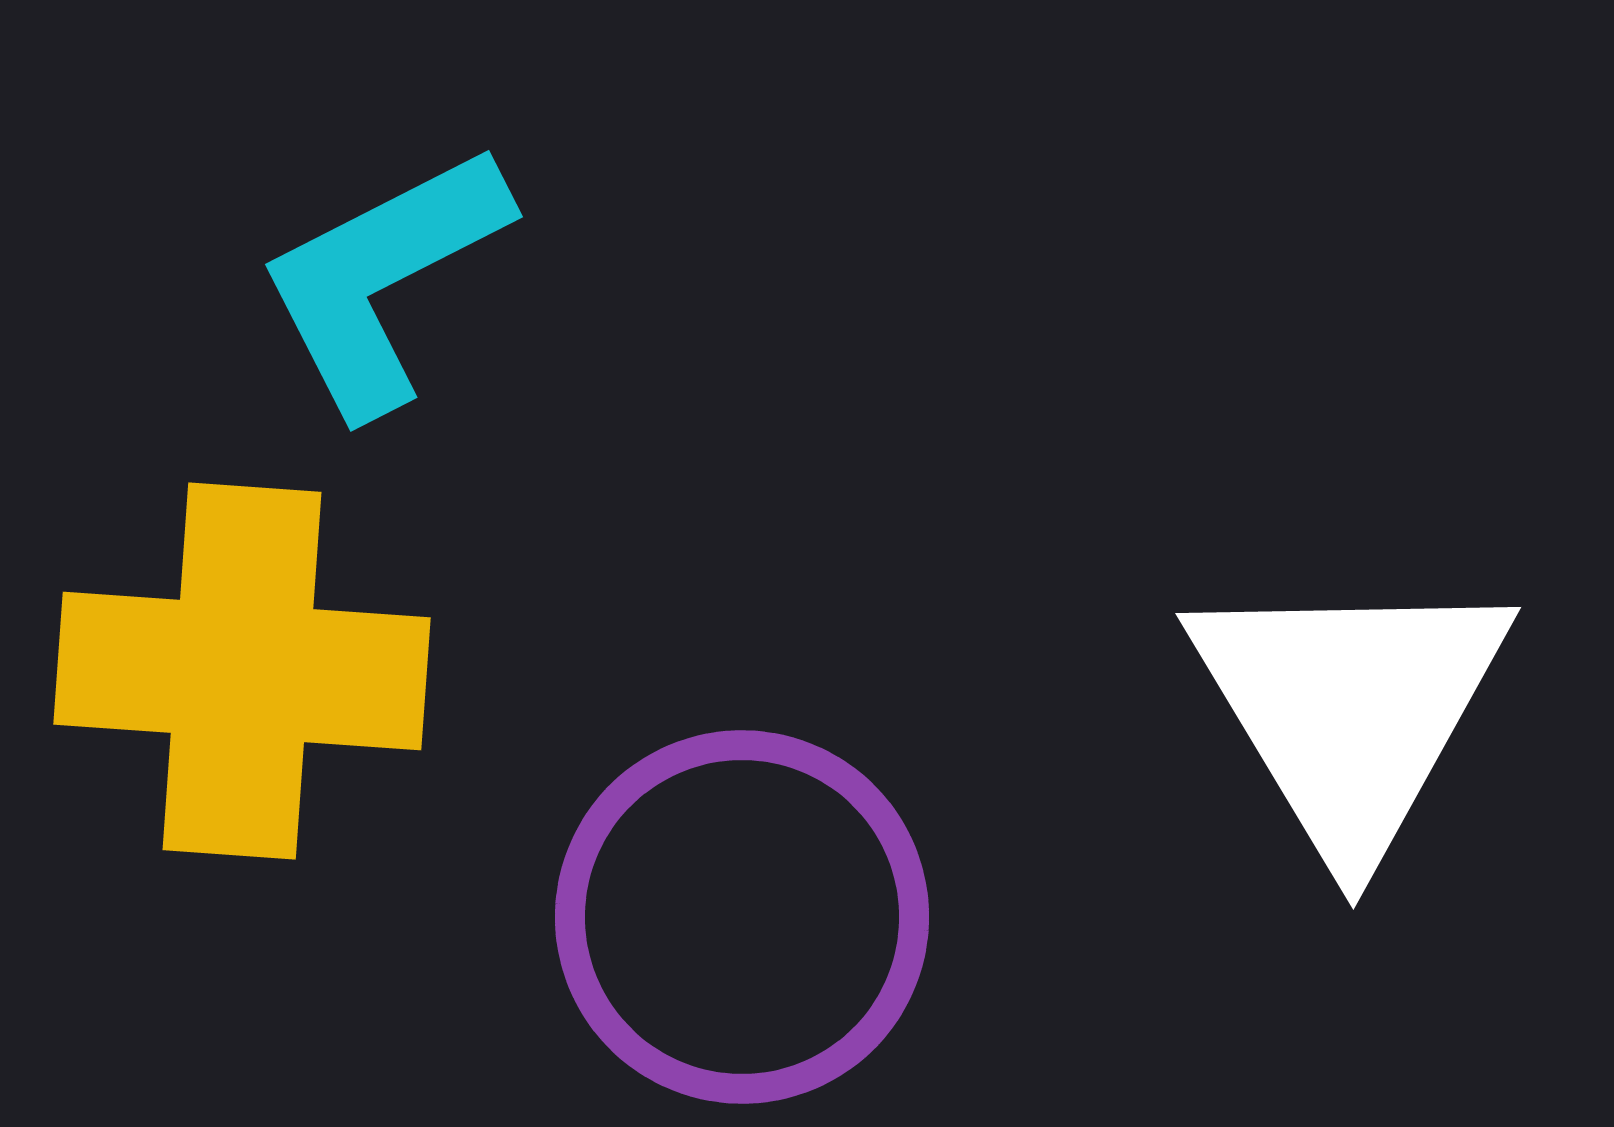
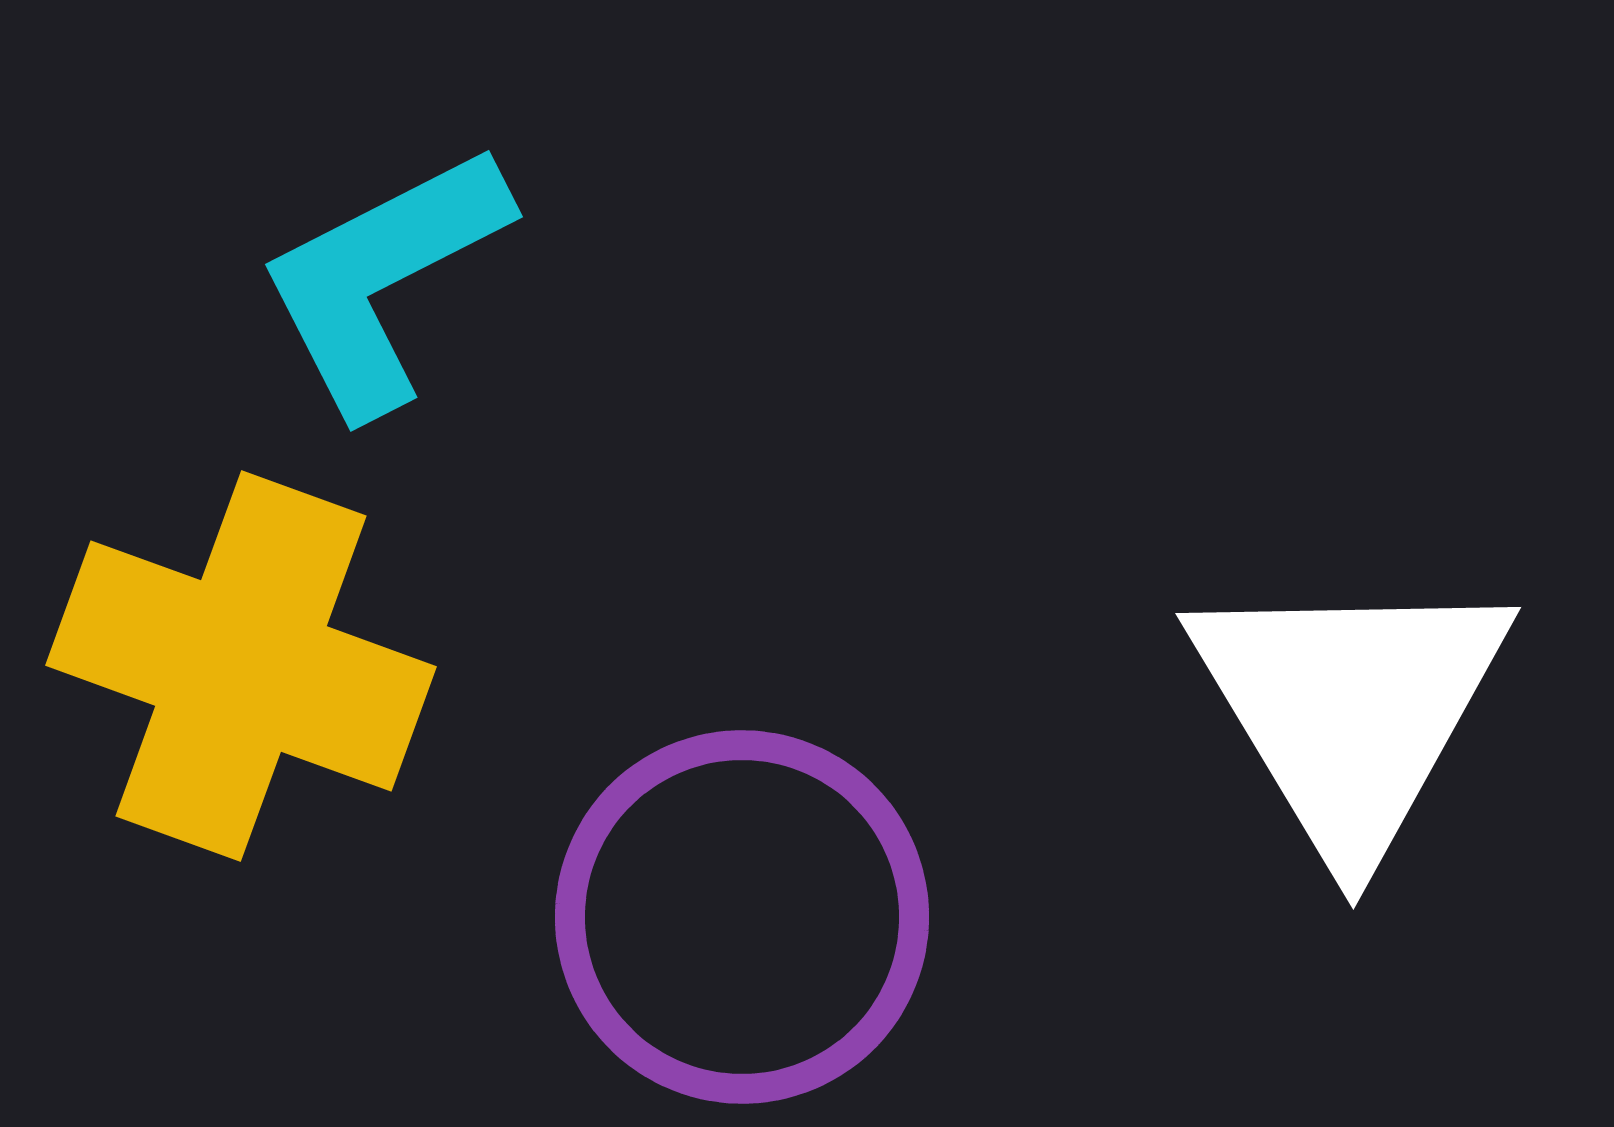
yellow cross: moved 1 px left, 5 px up; rotated 16 degrees clockwise
